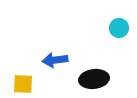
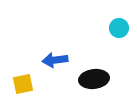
yellow square: rotated 15 degrees counterclockwise
